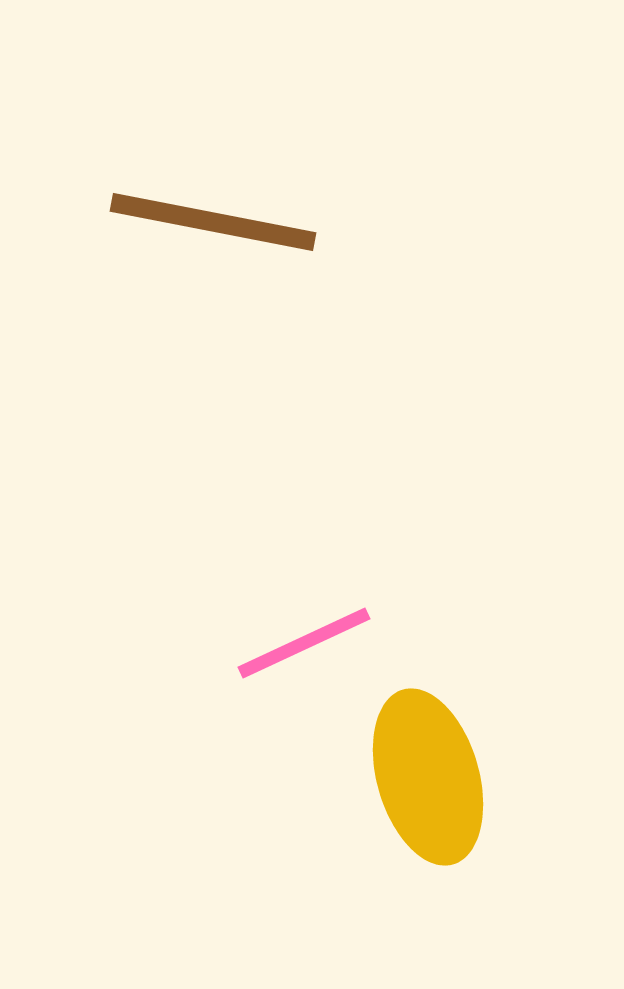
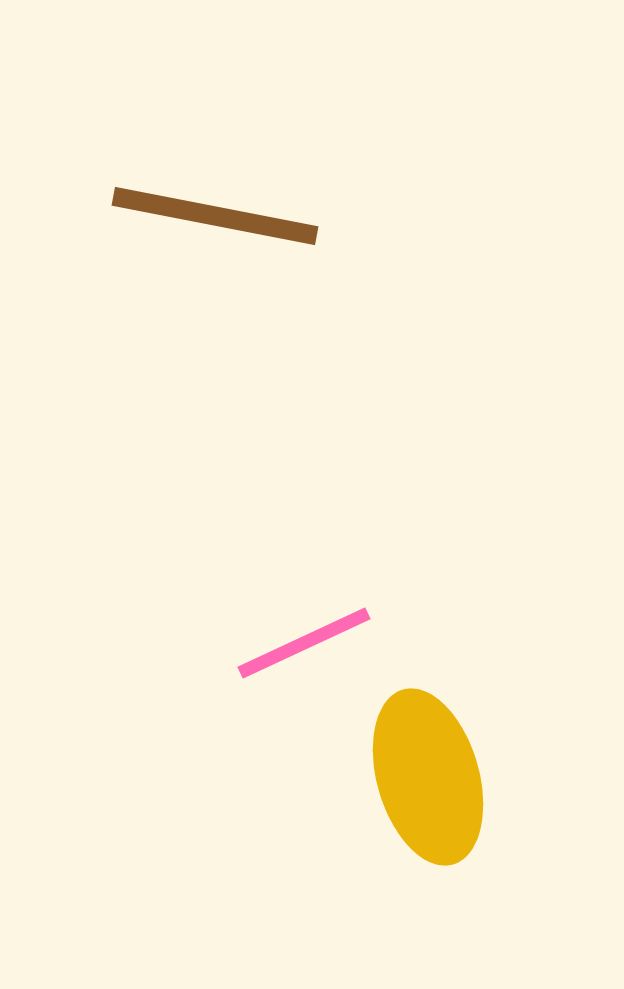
brown line: moved 2 px right, 6 px up
